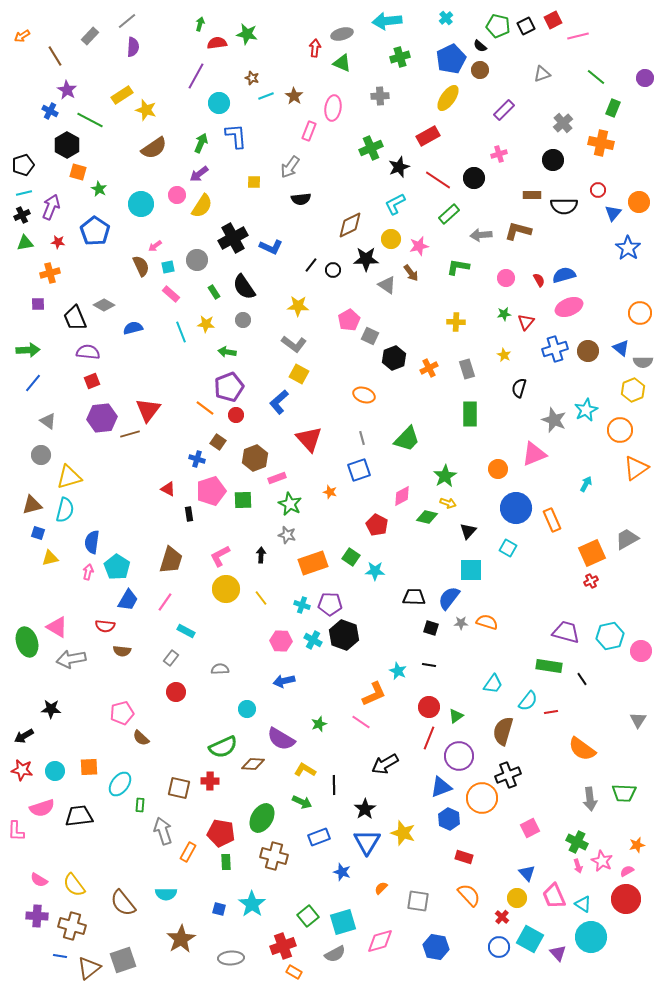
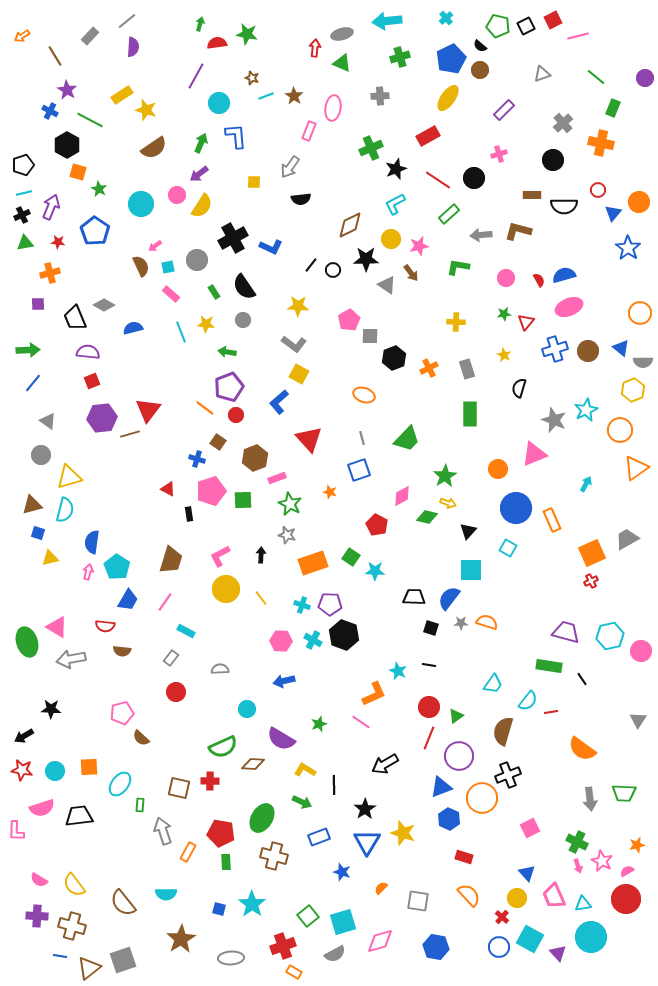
black star at (399, 167): moved 3 px left, 2 px down
gray square at (370, 336): rotated 24 degrees counterclockwise
cyan triangle at (583, 904): rotated 42 degrees counterclockwise
